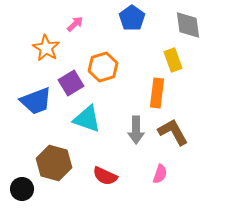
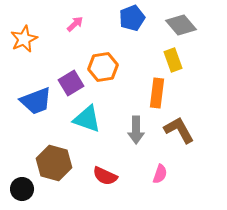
blue pentagon: rotated 15 degrees clockwise
gray diamond: moved 7 px left; rotated 32 degrees counterclockwise
orange star: moved 22 px left, 9 px up; rotated 16 degrees clockwise
orange hexagon: rotated 8 degrees clockwise
brown L-shape: moved 6 px right, 2 px up
